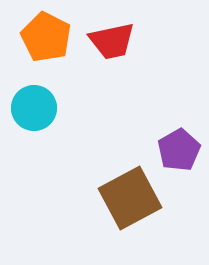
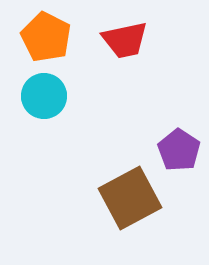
red trapezoid: moved 13 px right, 1 px up
cyan circle: moved 10 px right, 12 px up
purple pentagon: rotated 9 degrees counterclockwise
